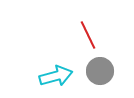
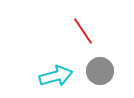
red line: moved 5 px left, 4 px up; rotated 8 degrees counterclockwise
